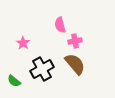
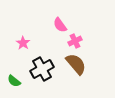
pink semicircle: rotated 21 degrees counterclockwise
pink cross: rotated 16 degrees counterclockwise
brown semicircle: moved 1 px right
